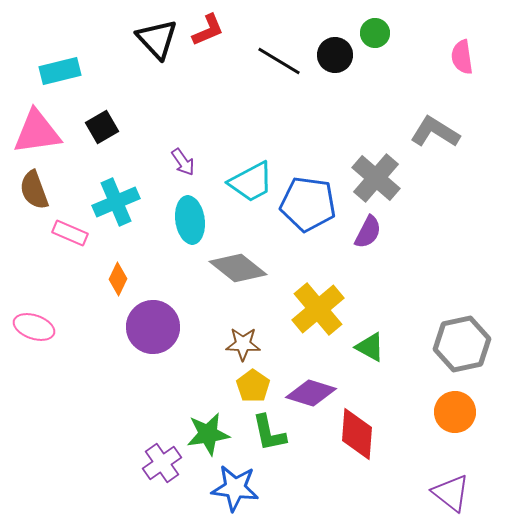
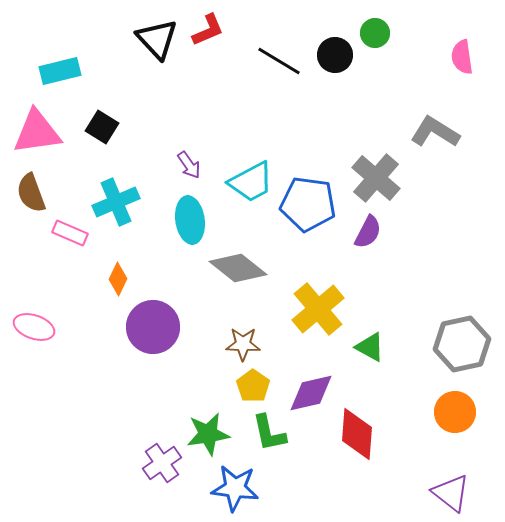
black square: rotated 28 degrees counterclockwise
purple arrow: moved 6 px right, 3 px down
brown semicircle: moved 3 px left, 3 px down
purple diamond: rotated 30 degrees counterclockwise
